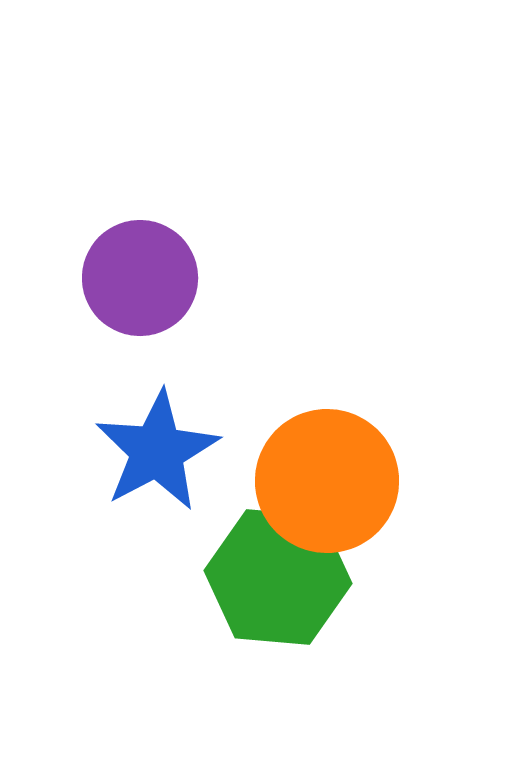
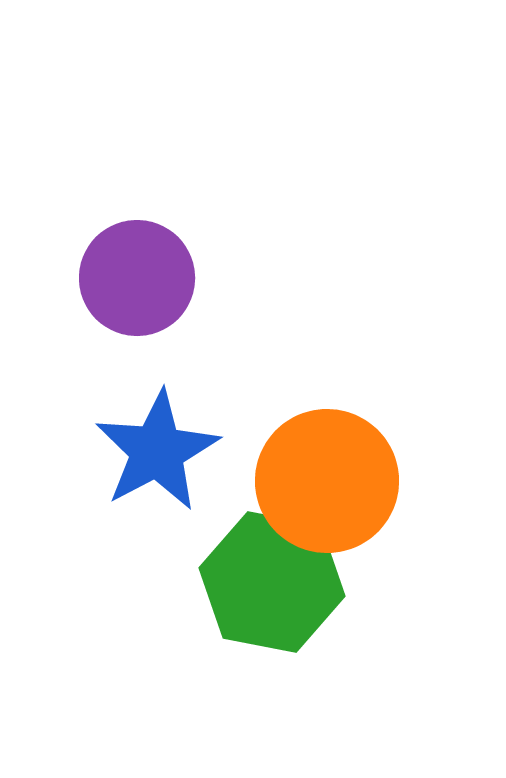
purple circle: moved 3 px left
green hexagon: moved 6 px left, 5 px down; rotated 6 degrees clockwise
